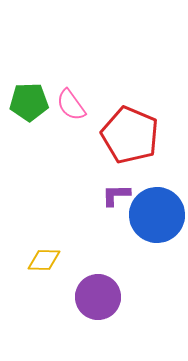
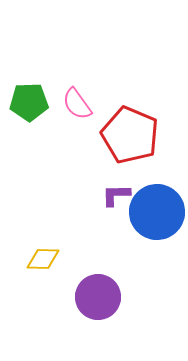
pink semicircle: moved 6 px right, 1 px up
blue circle: moved 3 px up
yellow diamond: moved 1 px left, 1 px up
